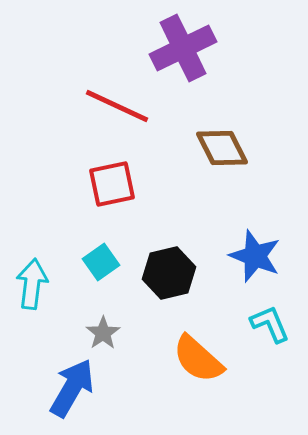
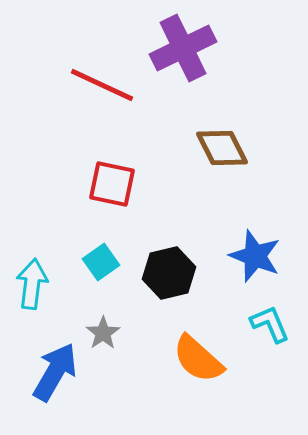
red line: moved 15 px left, 21 px up
red square: rotated 24 degrees clockwise
blue arrow: moved 17 px left, 16 px up
